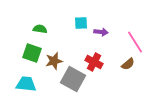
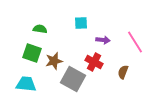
purple arrow: moved 2 px right, 8 px down
brown semicircle: moved 5 px left, 8 px down; rotated 152 degrees clockwise
